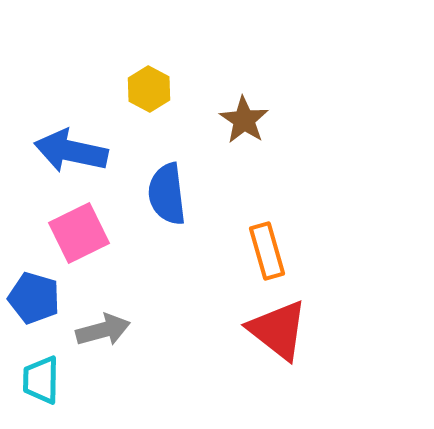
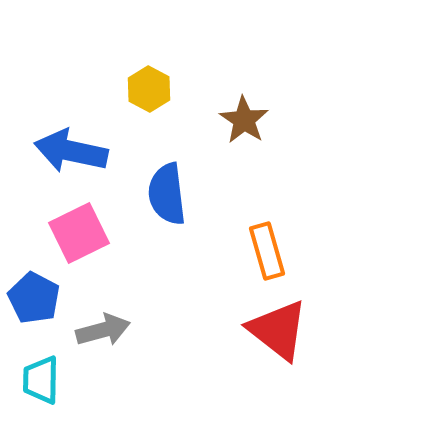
blue pentagon: rotated 12 degrees clockwise
